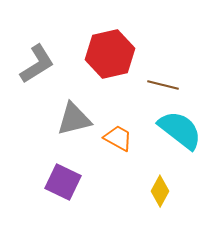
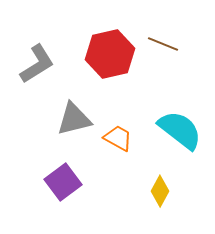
brown line: moved 41 px up; rotated 8 degrees clockwise
purple square: rotated 27 degrees clockwise
